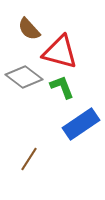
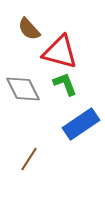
gray diamond: moved 1 px left, 12 px down; rotated 27 degrees clockwise
green L-shape: moved 3 px right, 3 px up
